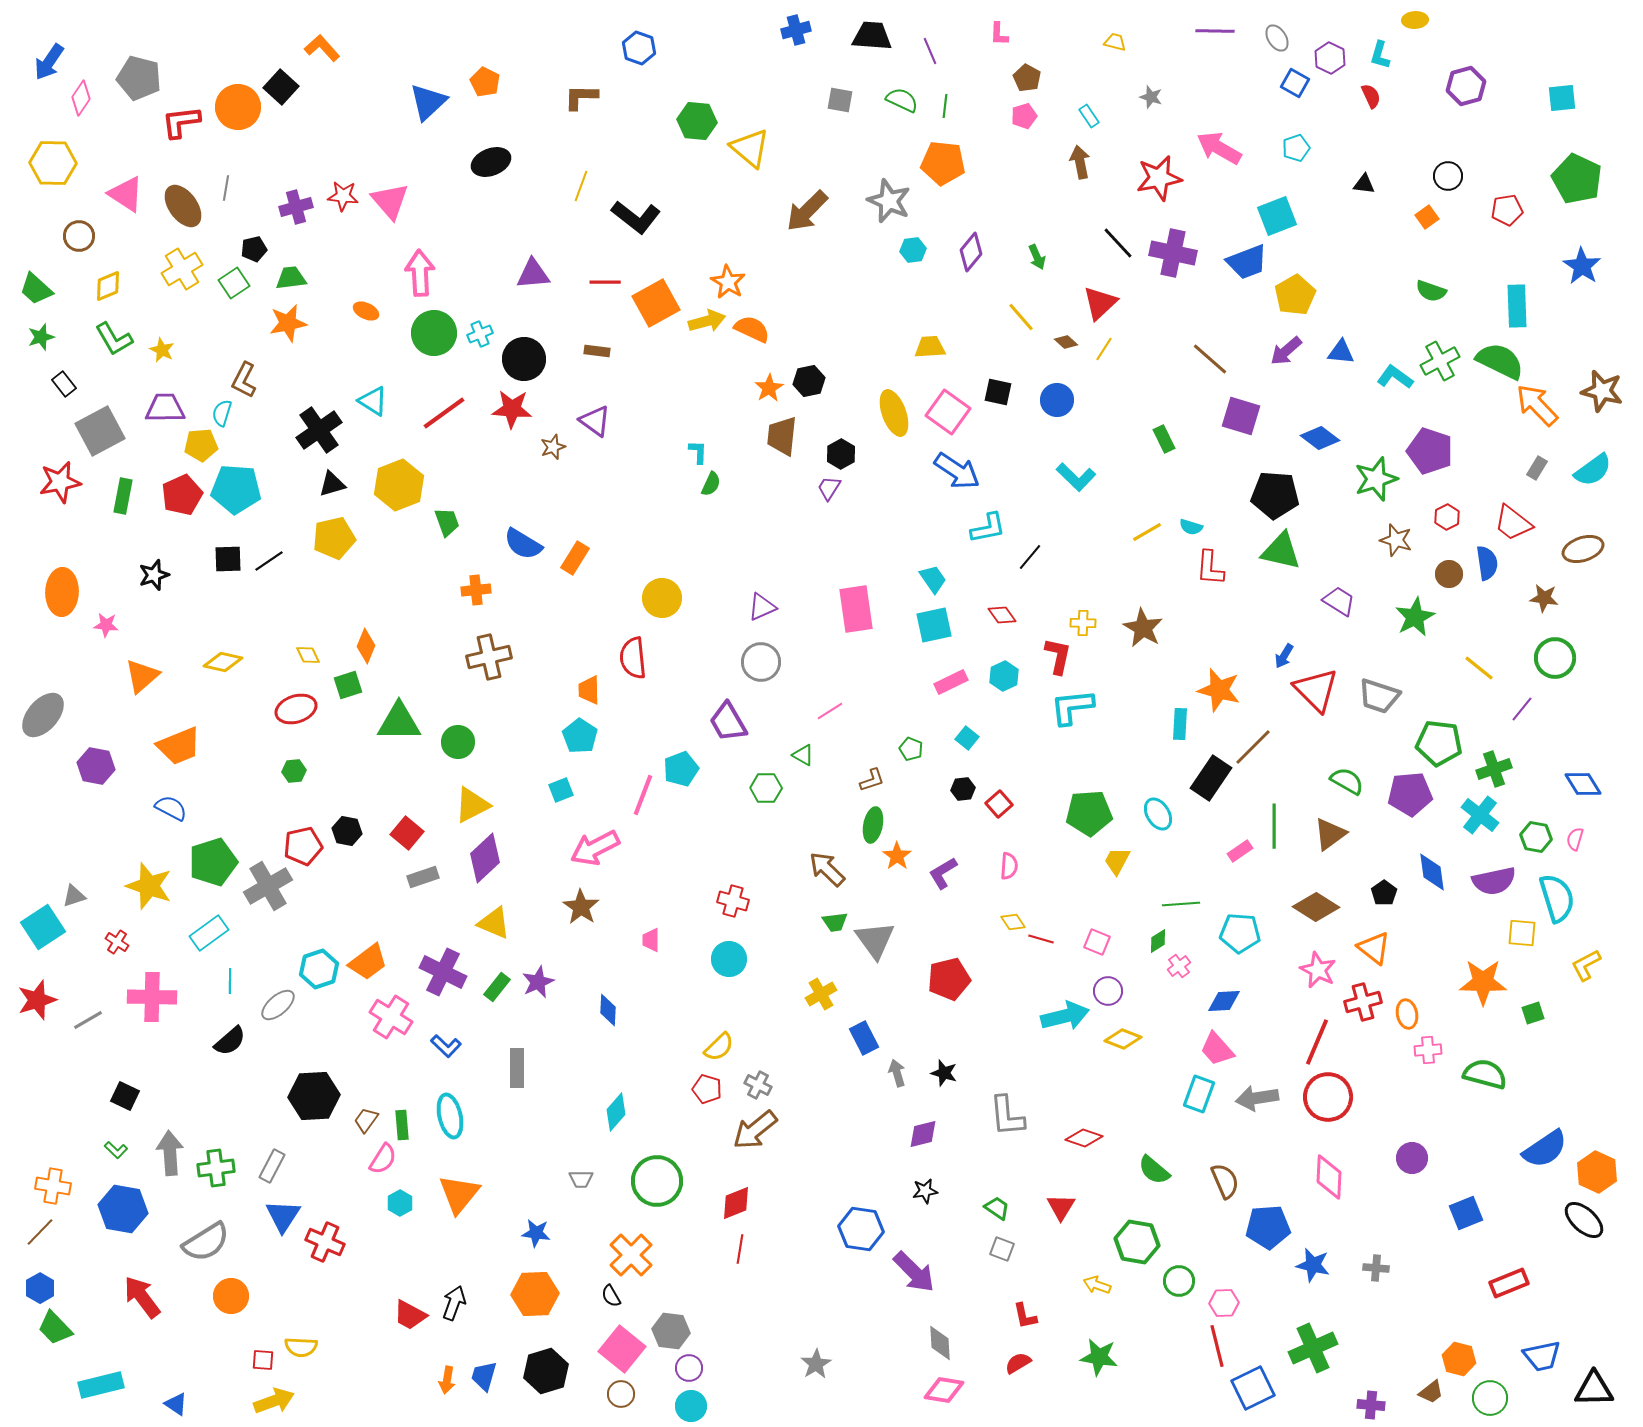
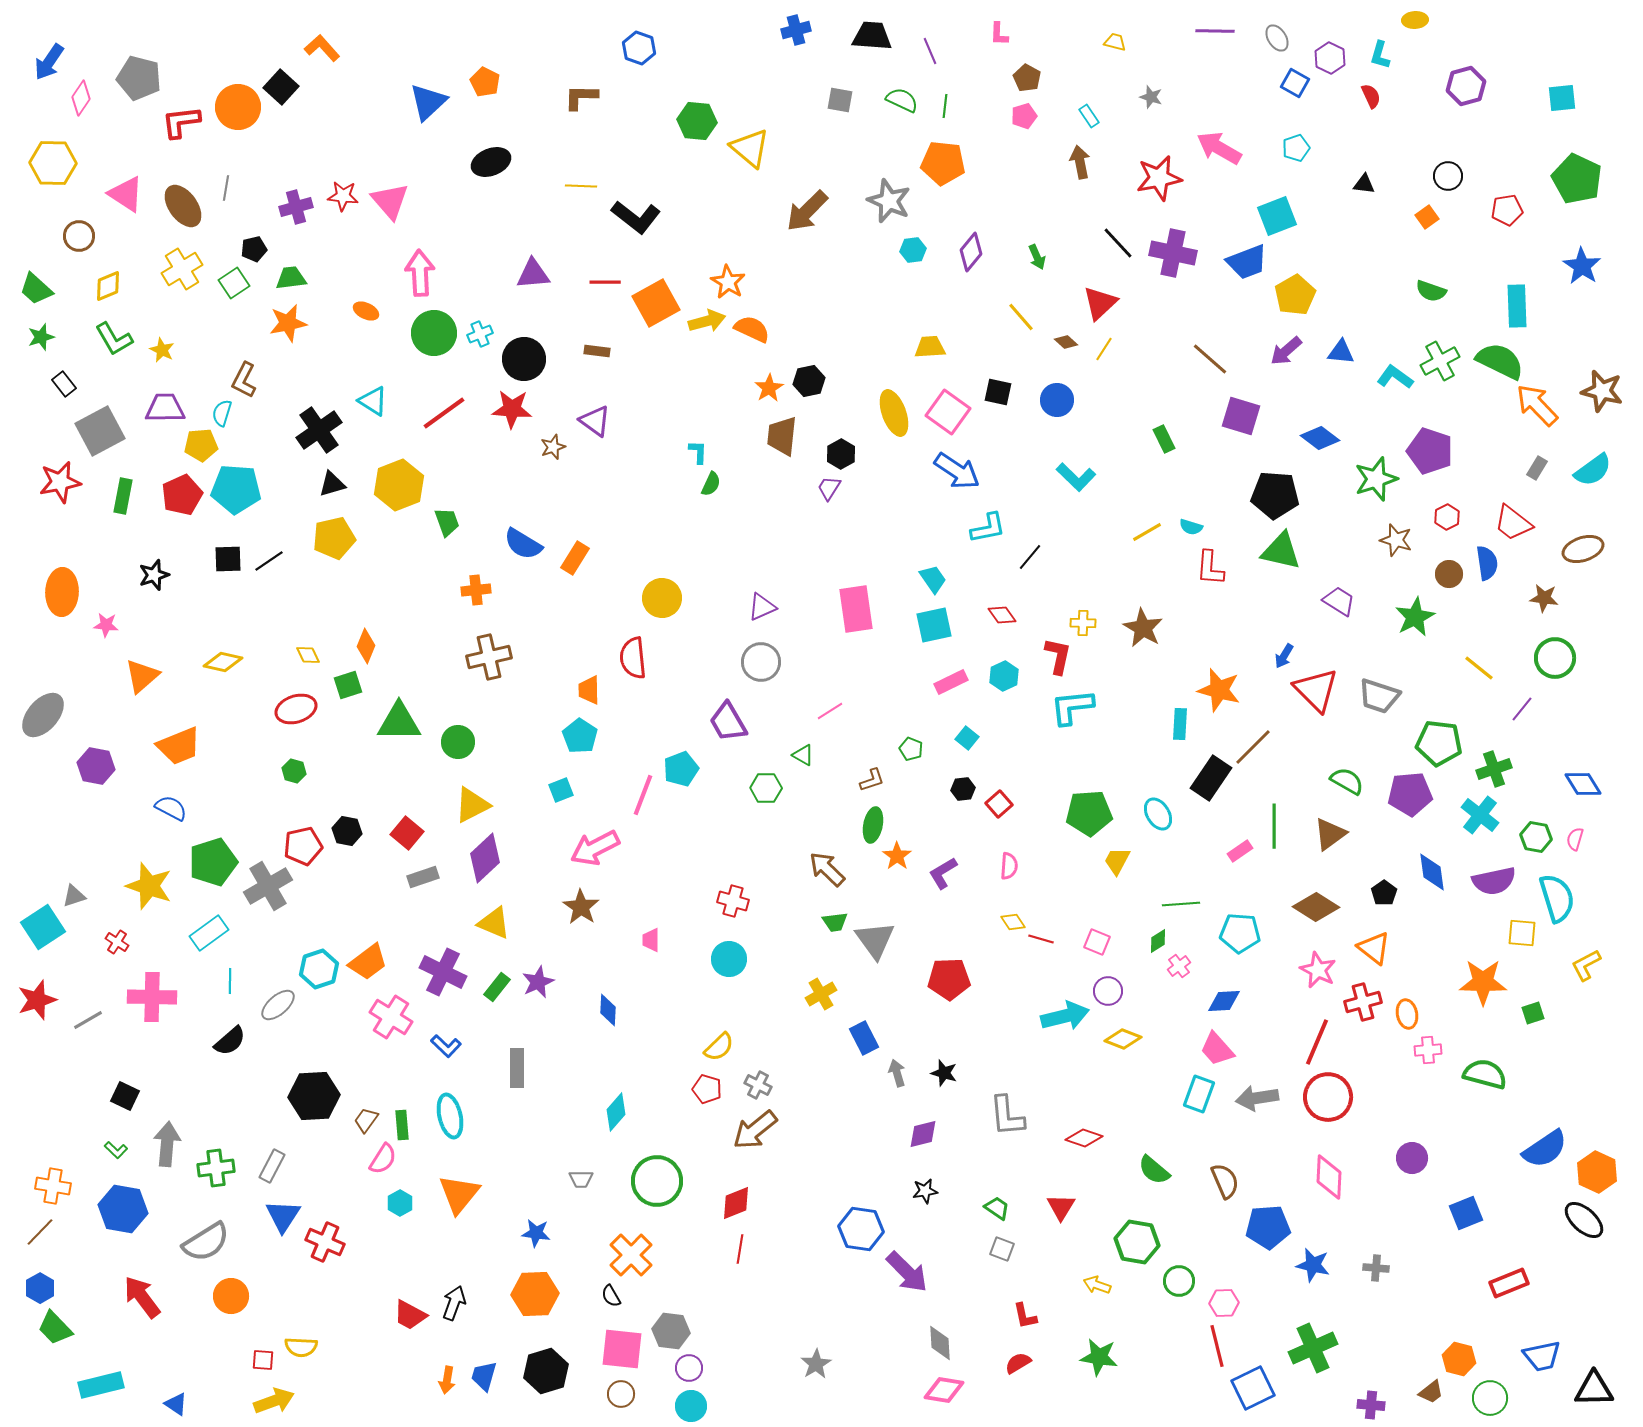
yellow line at (581, 186): rotated 72 degrees clockwise
green hexagon at (294, 771): rotated 20 degrees clockwise
red pentagon at (949, 979): rotated 12 degrees clockwise
gray arrow at (170, 1153): moved 3 px left, 9 px up; rotated 9 degrees clockwise
purple arrow at (914, 1272): moved 7 px left
pink square at (622, 1349): rotated 33 degrees counterclockwise
